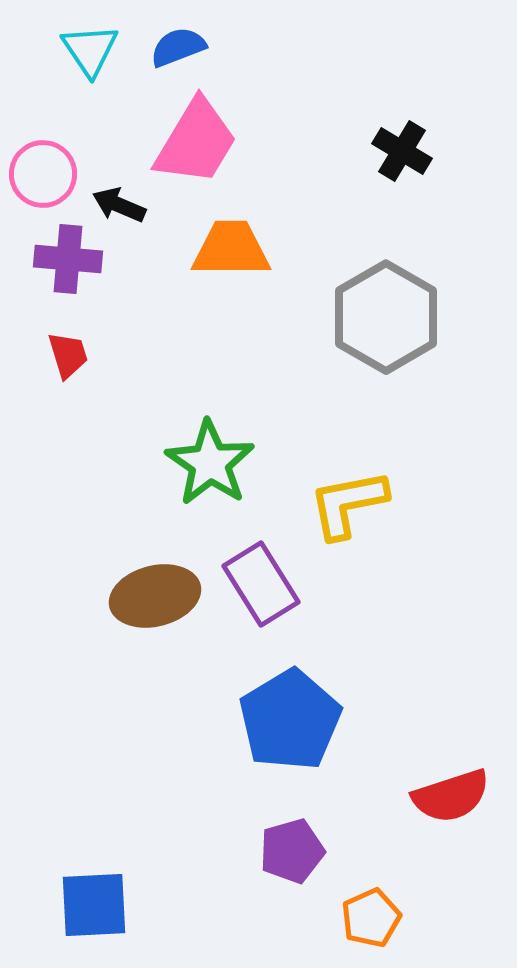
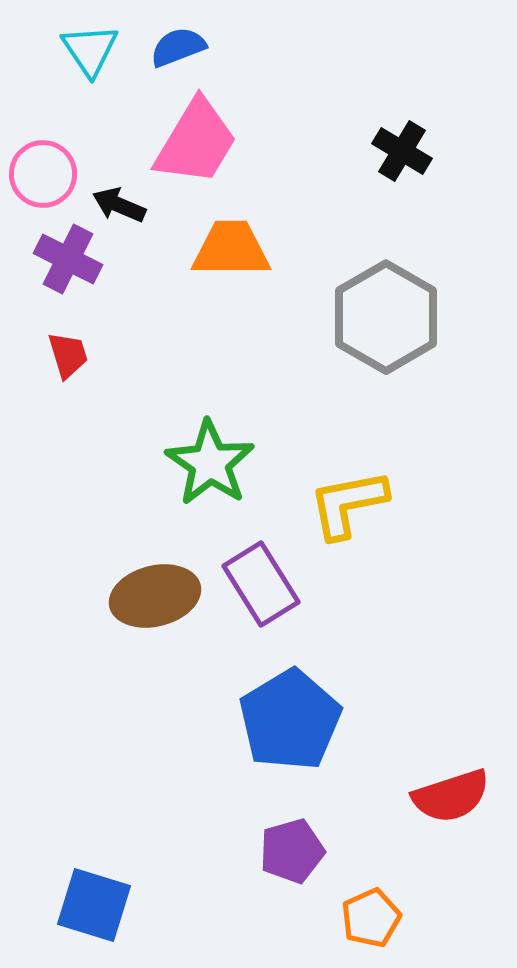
purple cross: rotated 22 degrees clockwise
blue square: rotated 20 degrees clockwise
